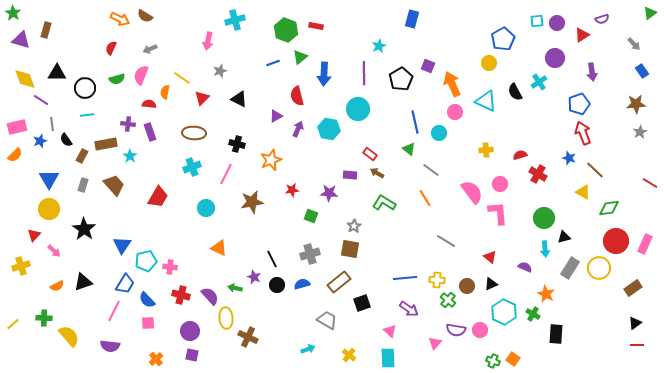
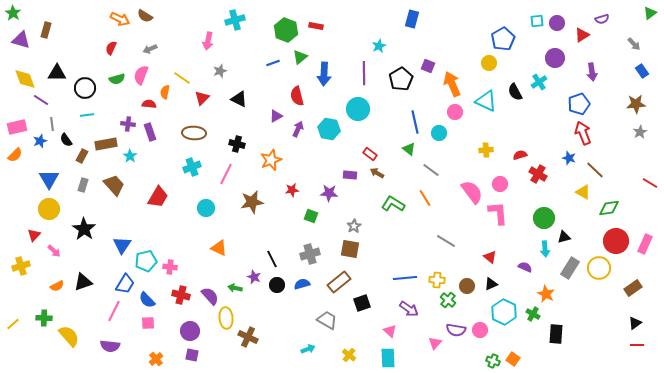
green L-shape at (384, 203): moved 9 px right, 1 px down
